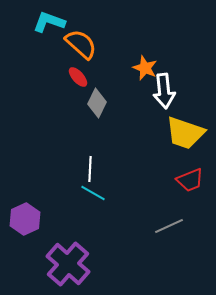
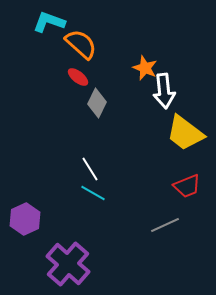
red ellipse: rotated 10 degrees counterclockwise
yellow trapezoid: rotated 18 degrees clockwise
white line: rotated 35 degrees counterclockwise
red trapezoid: moved 3 px left, 6 px down
gray line: moved 4 px left, 1 px up
